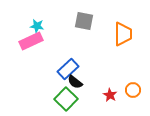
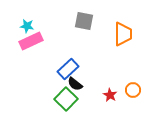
cyan star: moved 10 px left
black semicircle: moved 2 px down
